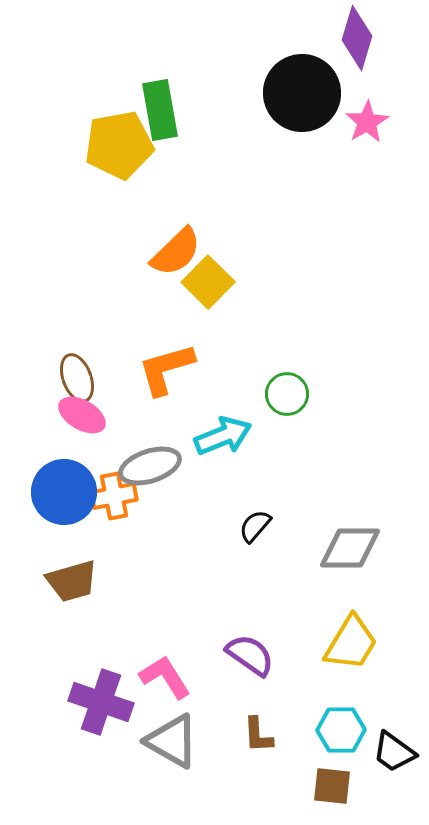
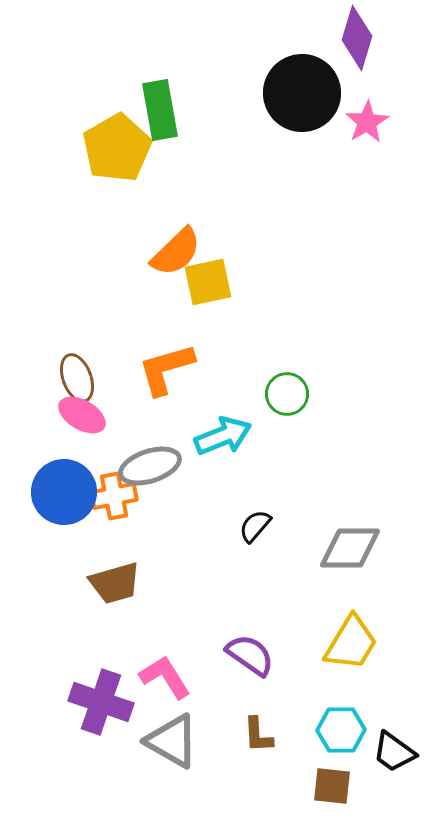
yellow pentagon: moved 2 px left, 3 px down; rotated 20 degrees counterclockwise
yellow square: rotated 33 degrees clockwise
brown trapezoid: moved 43 px right, 2 px down
